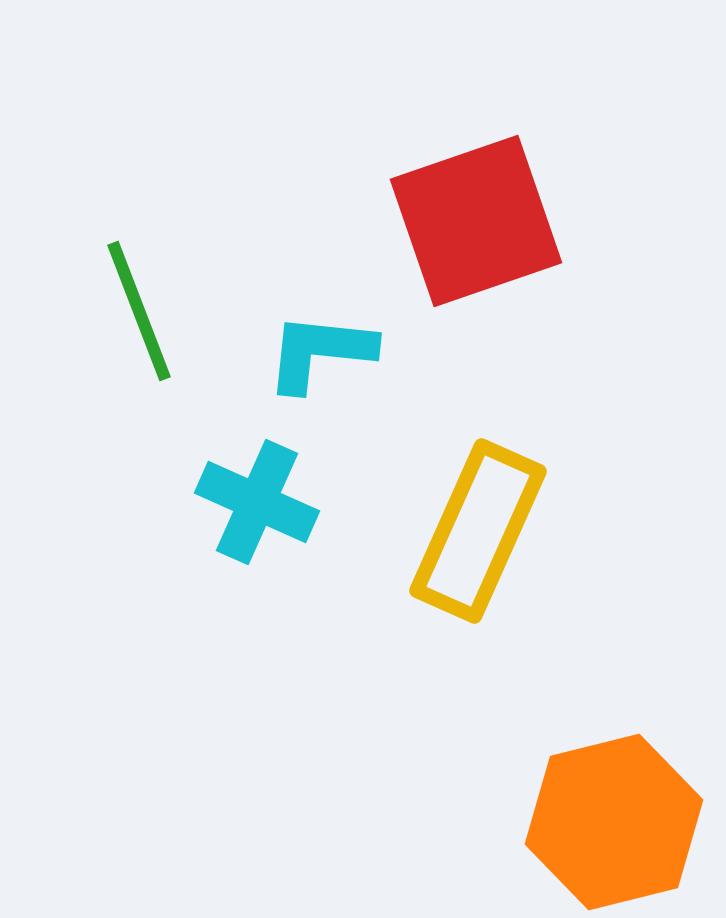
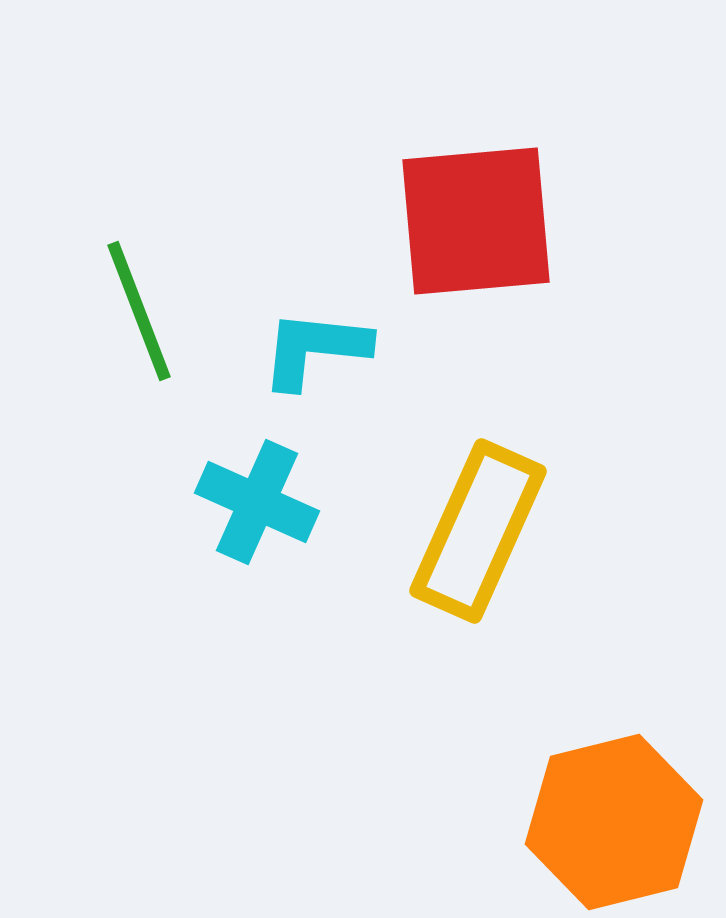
red square: rotated 14 degrees clockwise
cyan L-shape: moved 5 px left, 3 px up
